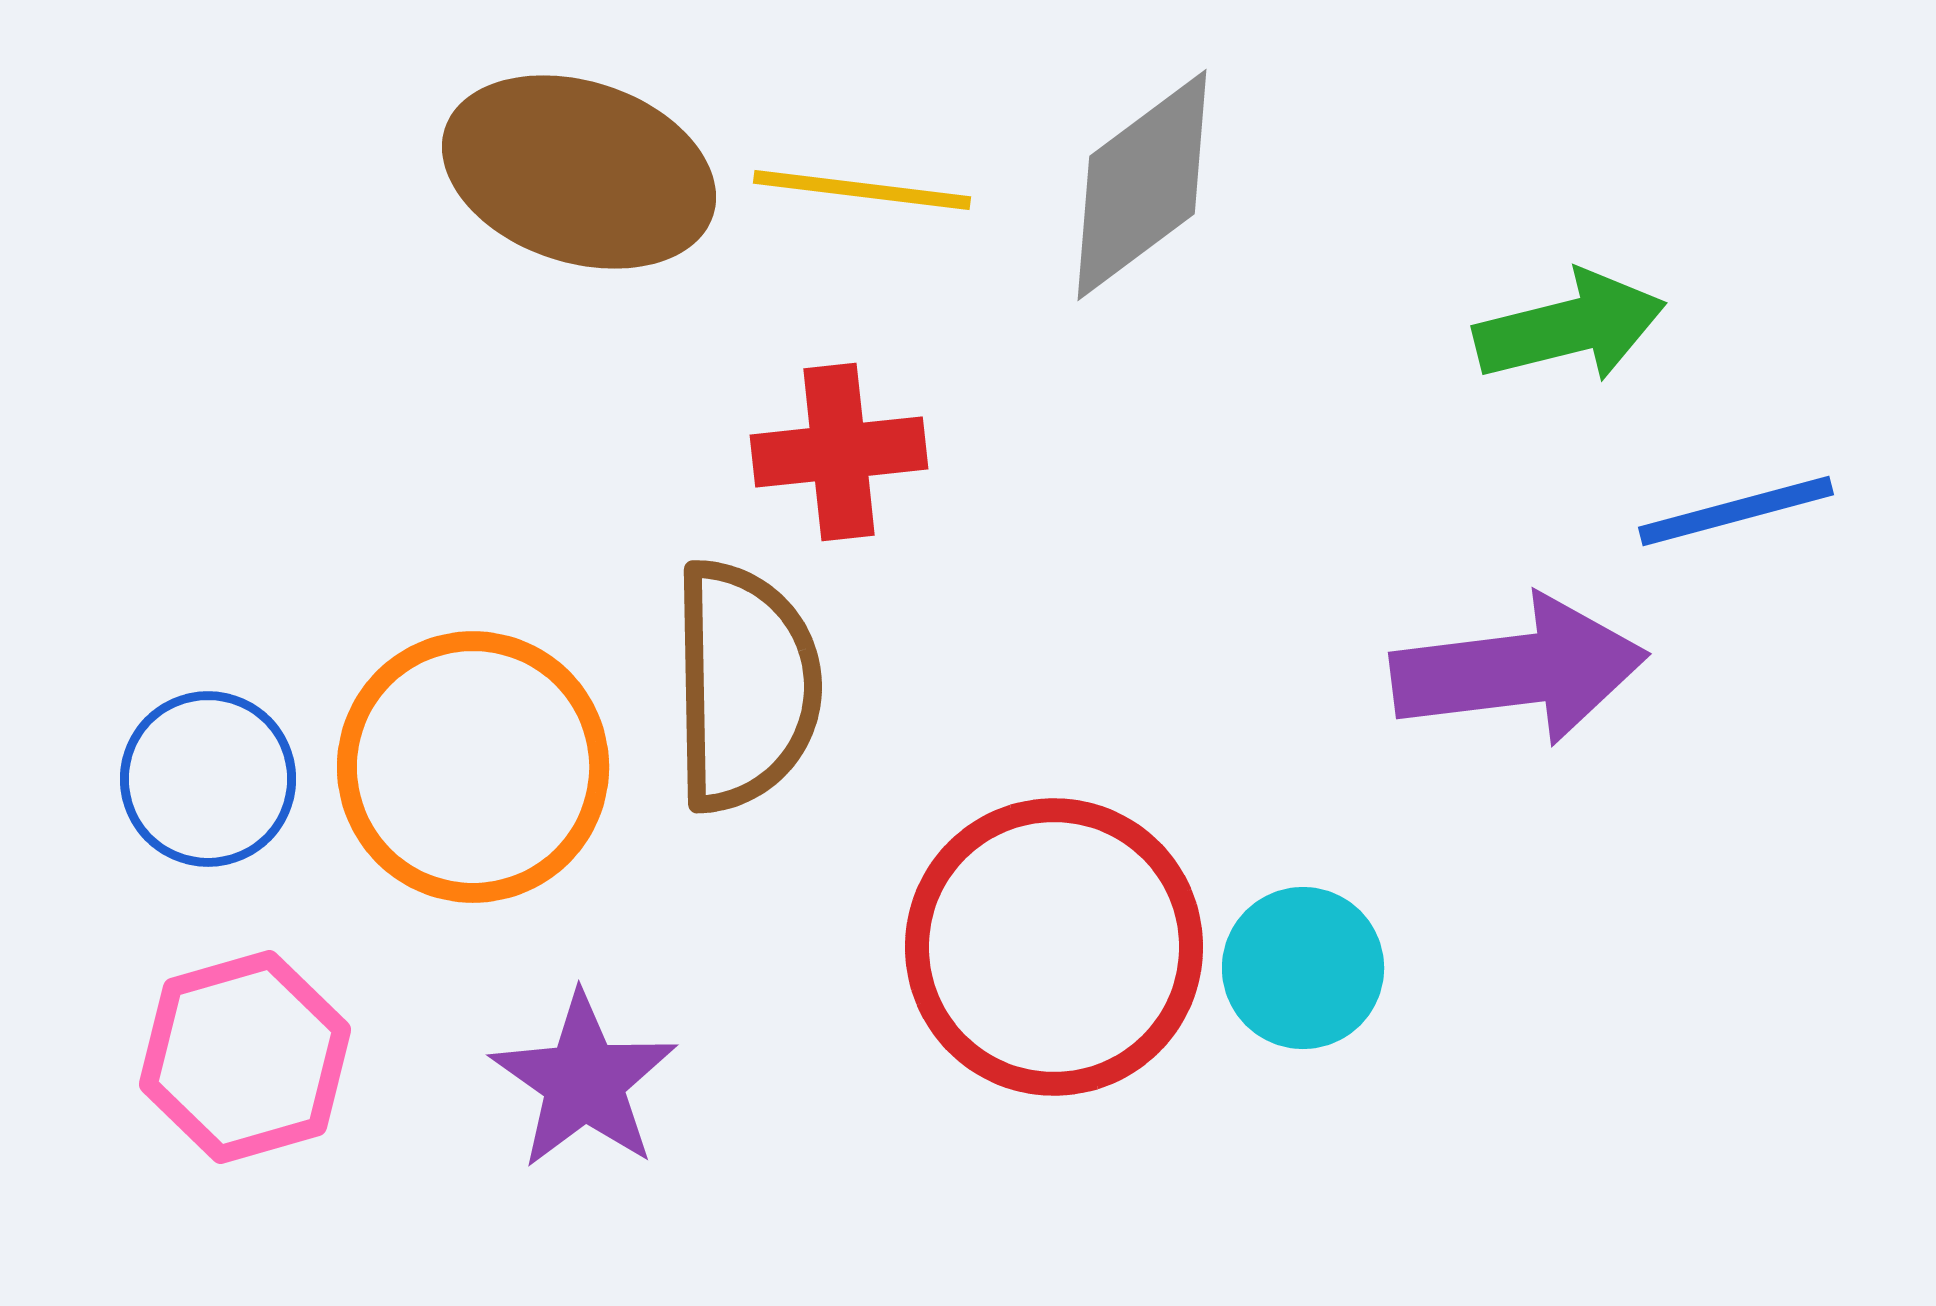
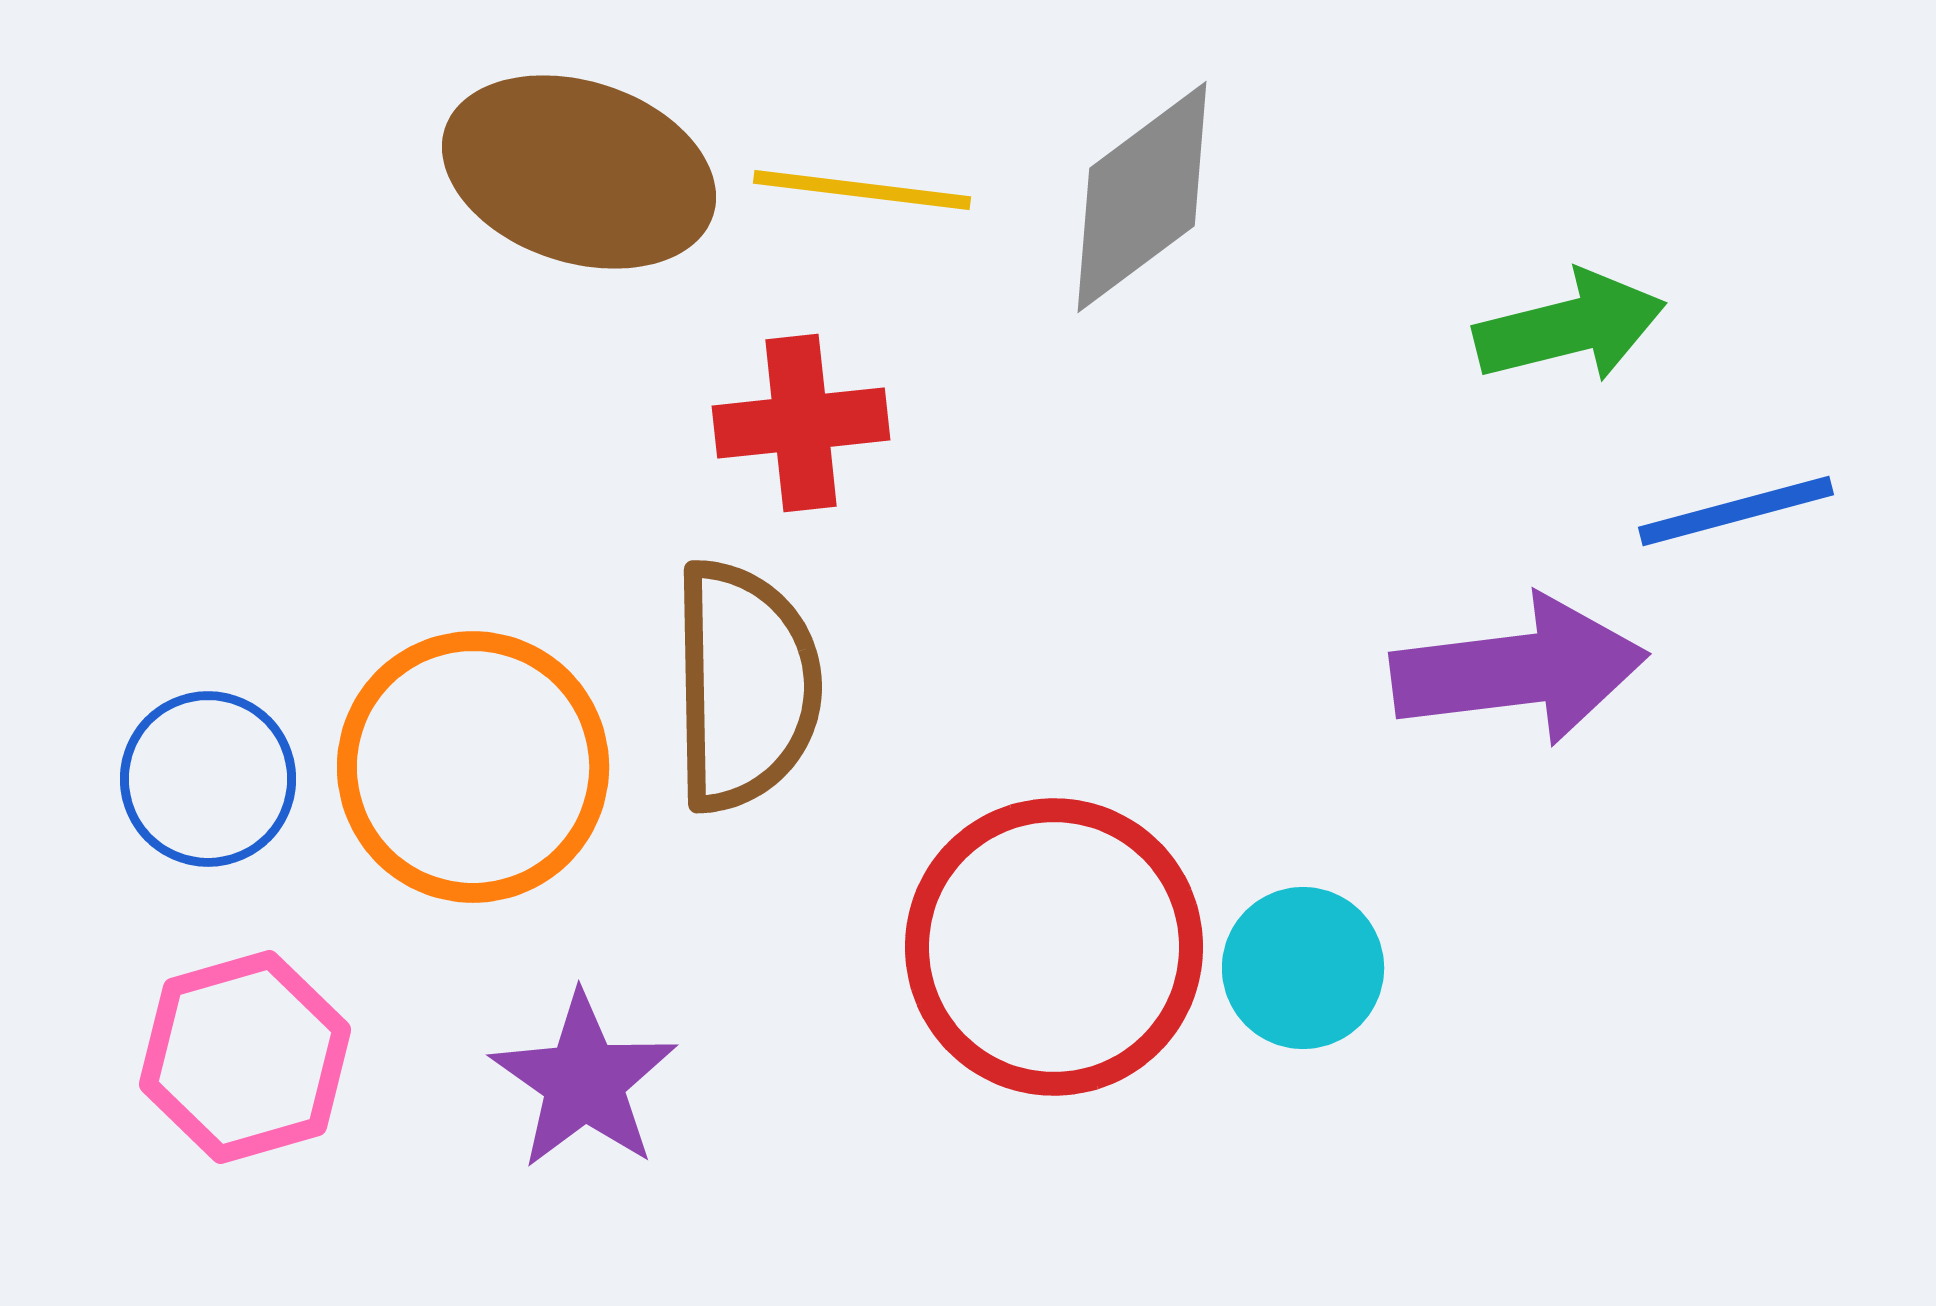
gray diamond: moved 12 px down
red cross: moved 38 px left, 29 px up
